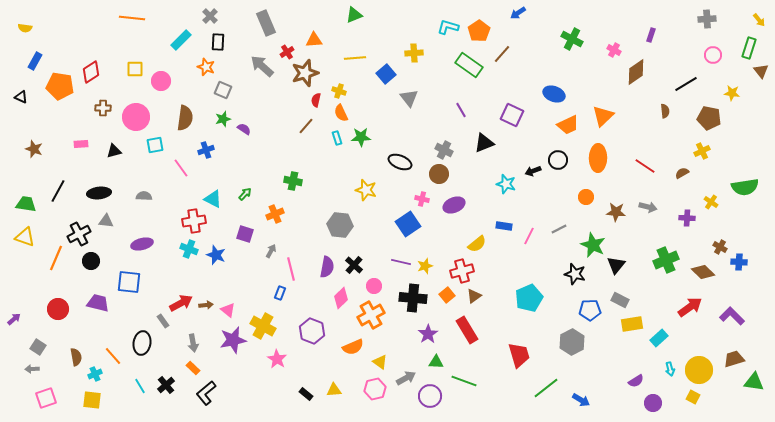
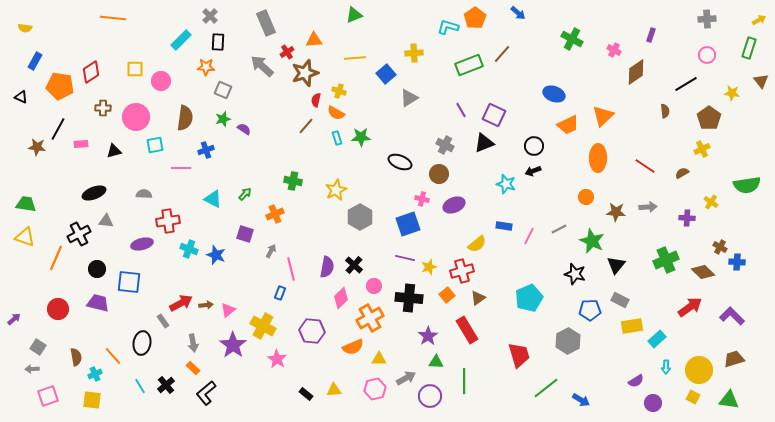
blue arrow at (518, 13): rotated 105 degrees counterclockwise
orange line at (132, 18): moved 19 px left
yellow arrow at (759, 20): rotated 80 degrees counterclockwise
orange pentagon at (479, 31): moved 4 px left, 13 px up
pink circle at (713, 55): moved 6 px left
green rectangle at (469, 65): rotated 56 degrees counterclockwise
orange star at (206, 67): rotated 18 degrees counterclockwise
brown triangle at (761, 71): moved 10 px down
gray triangle at (409, 98): rotated 36 degrees clockwise
orange semicircle at (341, 113): moved 5 px left; rotated 36 degrees counterclockwise
purple square at (512, 115): moved 18 px left
brown pentagon at (709, 118): rotated 25 degrees clockwise
brown star at (34, 149): moved 3 px right, 2 px up; rotated 12 degrees counterclockwise
gray cross at (444, 150): moved 1 px right, 5 px up
yellow cross at (702, 151): moved 2 px up
black circle at (558, 160): moved 24 px left, 14 px up
pink line at (181, 168): rotated 54 degrees counterclockwise
green semicircle at (745, 187): moved 2 px right, 2 px up
yellow star at (366, 190): moved 30 px left; rotated 30 degrees clockwise
black line at (58, 191): moved 62 px up
black ellipse at (99, 193): moved 5 px left; rotated 15 degrees counterclockwise
gray semicircle at (144, 196): moved 2 px up
gray arrow at (648, 207): rotated 18 degrees counterclockwise
red cross at (194, 221): moved 26 px left
blue square at (408, 224): rotated 15 degrees clockwise
gray hexagon at (340, 225): moved 20 px right, 8 px up; rotated 25 degrees clockwise
green star at (593, 245): moved 1 px left, 4 px up
black circle at (91, 261): moved 6 px right, 8 px down
purple line at (401, 262): moved 4 px right, 4 px up
blue cross at (739, 262): moved 2 px left
yellow star at (425, 266): moved 4 px right, 1 px down
brown triangle at (474, 296): moved 4 px right, 2 px down
black cross at (413, 298): moved 4 px left
pink triangle at (228, 310): rotated 42 degrees clockwise
orange cross at (371, 315): moved 1 px left, 3 px down
yellow rectangle at (632, 324): moved 2 px down
purple hexagon at (312, 331): rotated 15 degrees counterclockwise
purple star at (428, 334): moved 2 px down
cyan rectangle at (659, 338): moved 2 px left, 1 px down
purple star at (233, 340): moved 5 px down; rotated 24 degrees counterclockwise
gray hexagon at (572, 342): moved 4 px left, 1 px up
yellow triangle at (380, 362): moved 1 px left, 3 px up; rotated 35 degrees counterclockwise
cyan arrow at (670, 369): moved 4 px left, 2 px up; rotated 16 degrees clockwise
green line at (464, 381): rotated 70 degrees clockwise
green triangle at (754, 382): moved 25 px left, 18 px down
pink square at (46, 398): moved 2 px right, 2 px up
